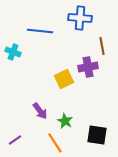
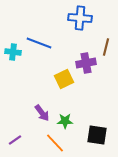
blue line: moved 1 px left, 12 px down; rotated 15 degrees clockwise
brown line: moved 4 px right, 1 px down; rotated 24 degrees clockwise
cyan cross: rotated 14 degrees counterclockwise
purple cross: moved 2 px left, 4 px up
purple arrow: moved 2 px right, 2 px down
green star: rotated 28 degrees counterclockwise
orange line: rotated 10 degrees counterclockwise
